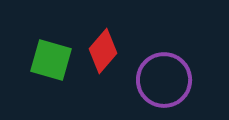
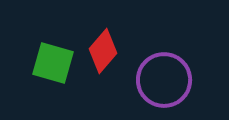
green square: moved 2 px right, 3 px down
